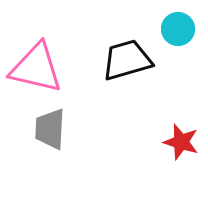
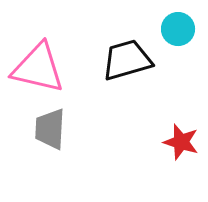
pink triangle: moved 2 px right
